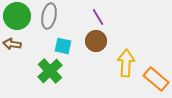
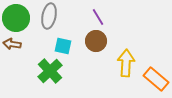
green circle: moved 1 px left, 2 px down
